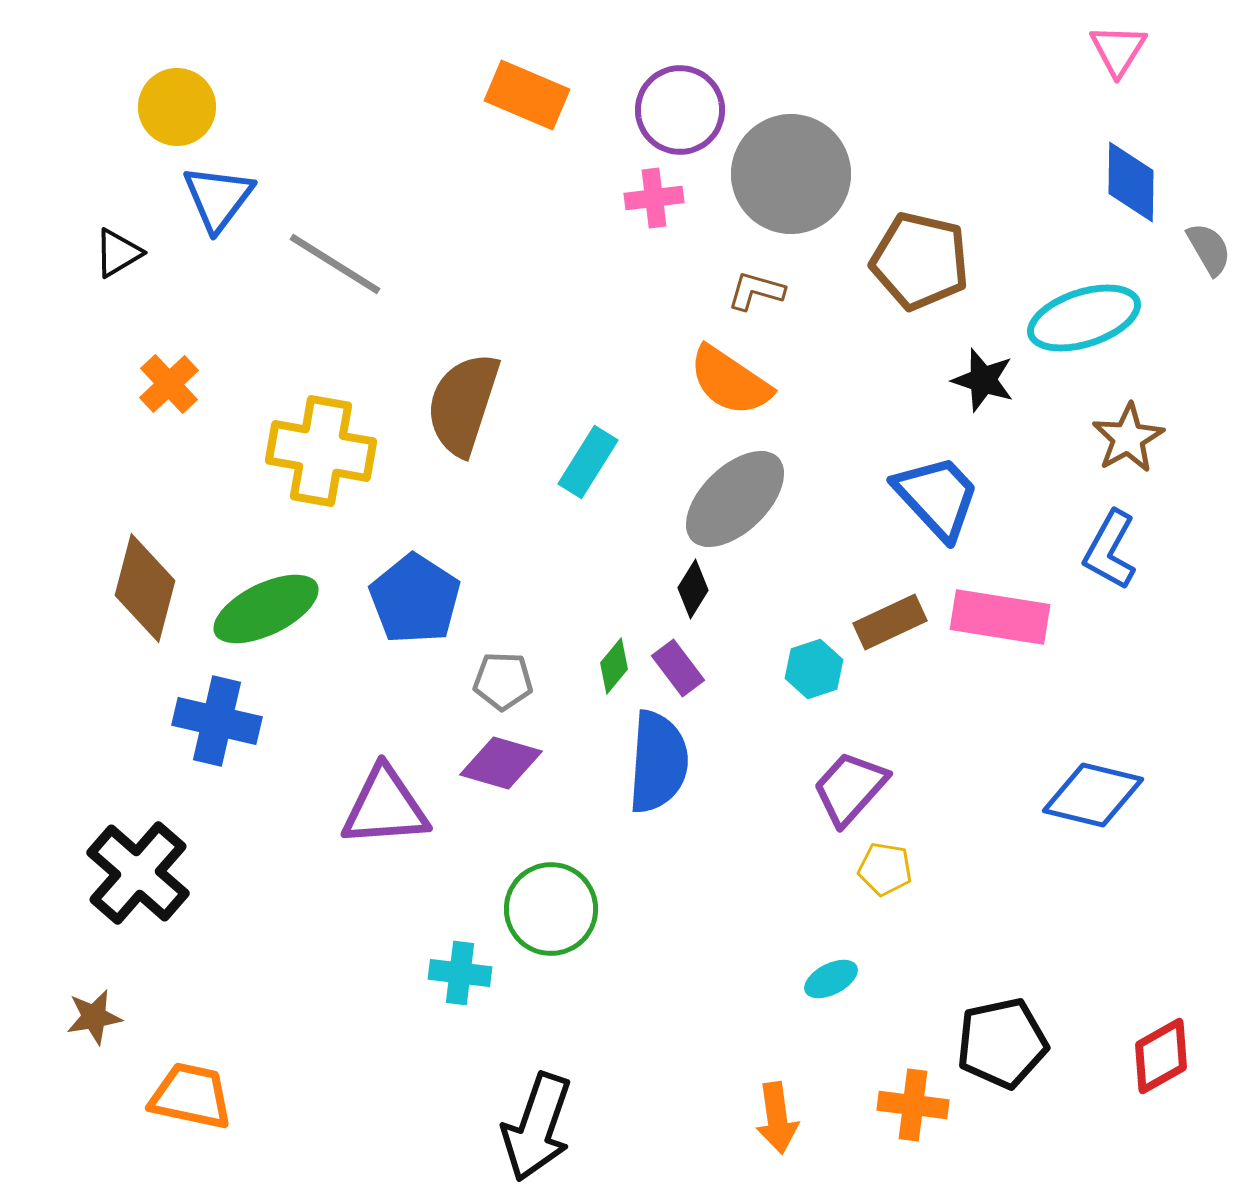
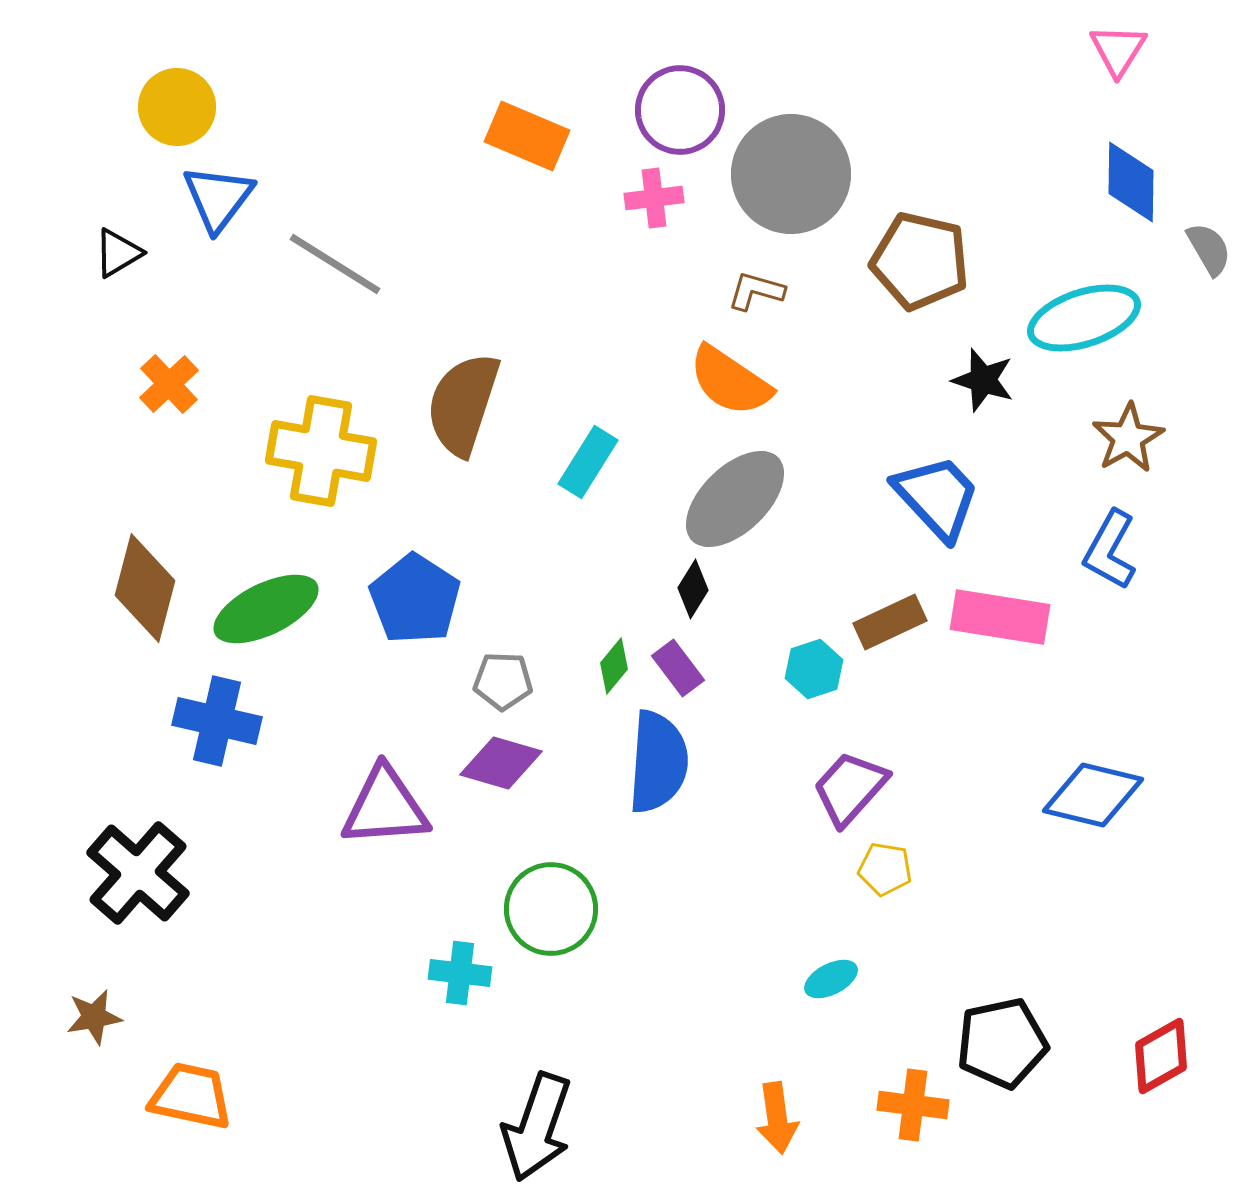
orange rectangle at (527, 95): moved 41 px down
